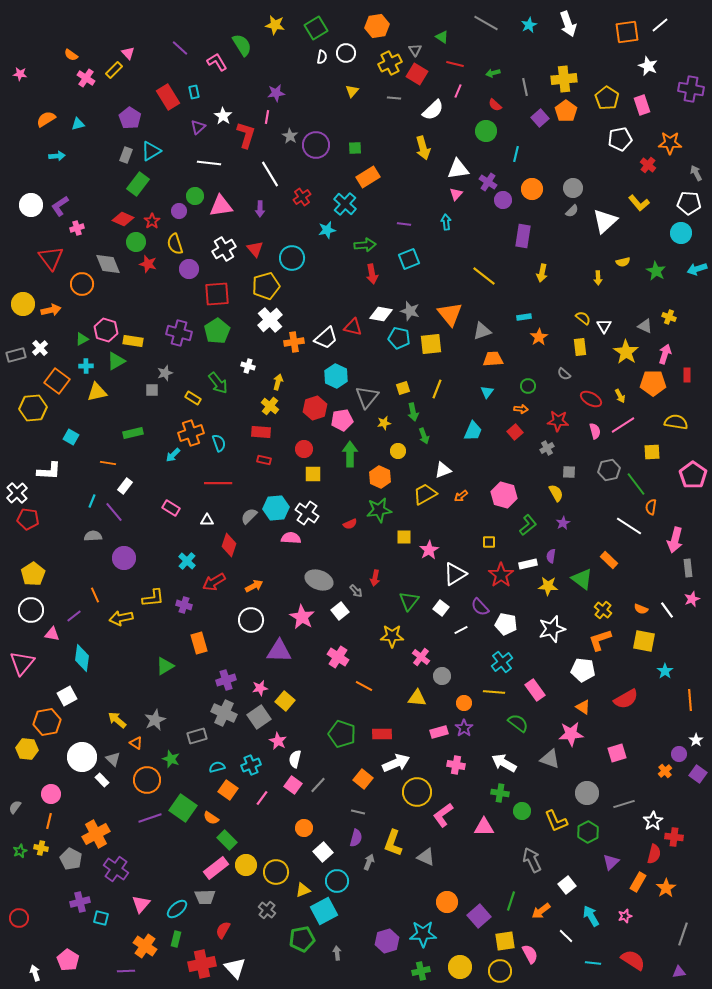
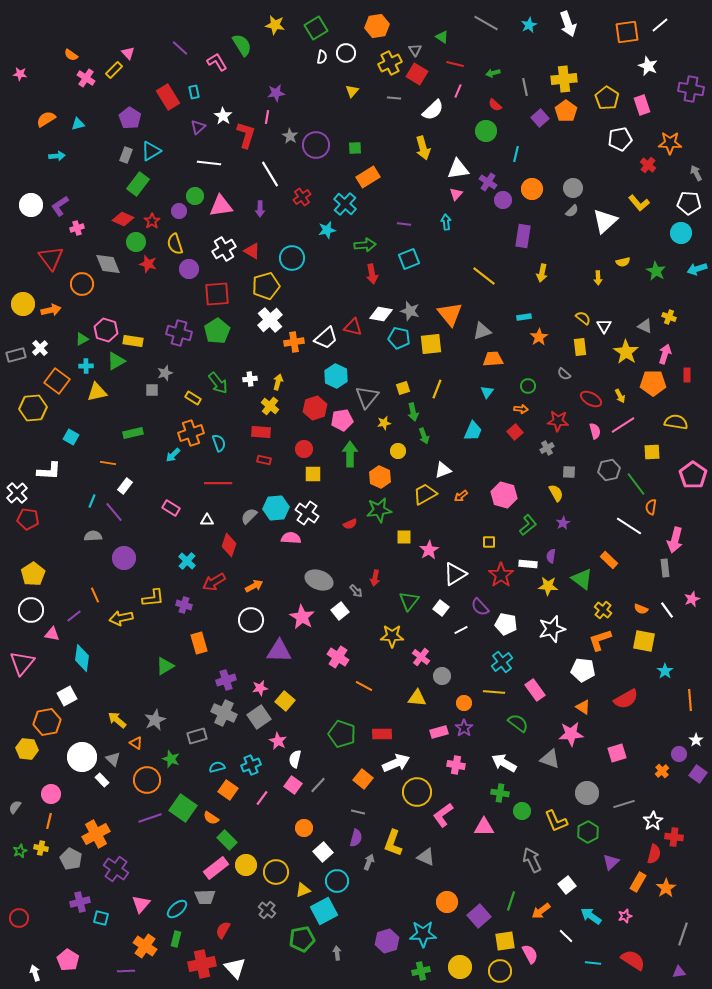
red triangle at (255, 249): moved 3 px left, 2 px down; rotated 18 degrees counterclockwise
white cross at (248, 366): moved 2 px right, 13 px down; rotated 24 degrees counterclockwise
white rectangle at (528, 564): rotated 18 degrees clockwise
gray rectangle at (688, 568): moved 23 px left
orange cross at (665, 771): moved 3 px left
cyan arrow at (591, 916): rotated 25 degrees counterclockwise
